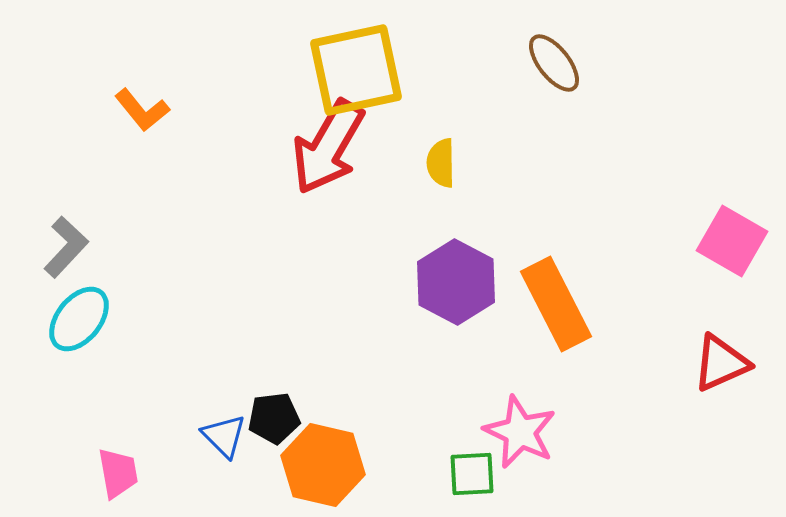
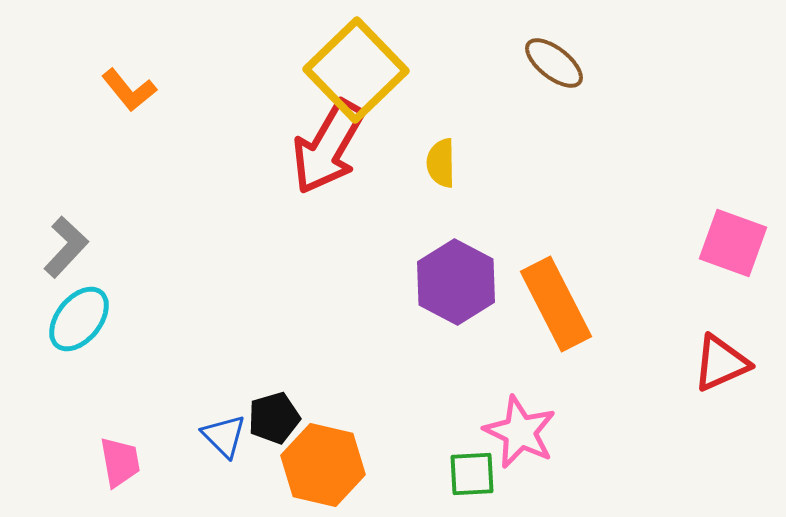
brown ellipse: rotated 14 degrees counterclockwise
yellow square: rotated 32 degrees counterclockwise
orange L-shape: moved 13 px left, 20 px up
pink square: moved 1 px right, 2 px down; rotated 10 degrees counterclockwise
black pentagon: rotated 9 degrees counterclockwise
pink trapezoid: moved 2 px right, 11 px up
